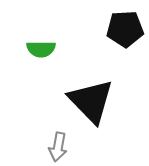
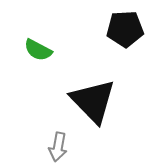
green semicircle: moved 3 px left, 1 px down; rotated 28 degrees clockwise
black triangle: moved 2 px right
